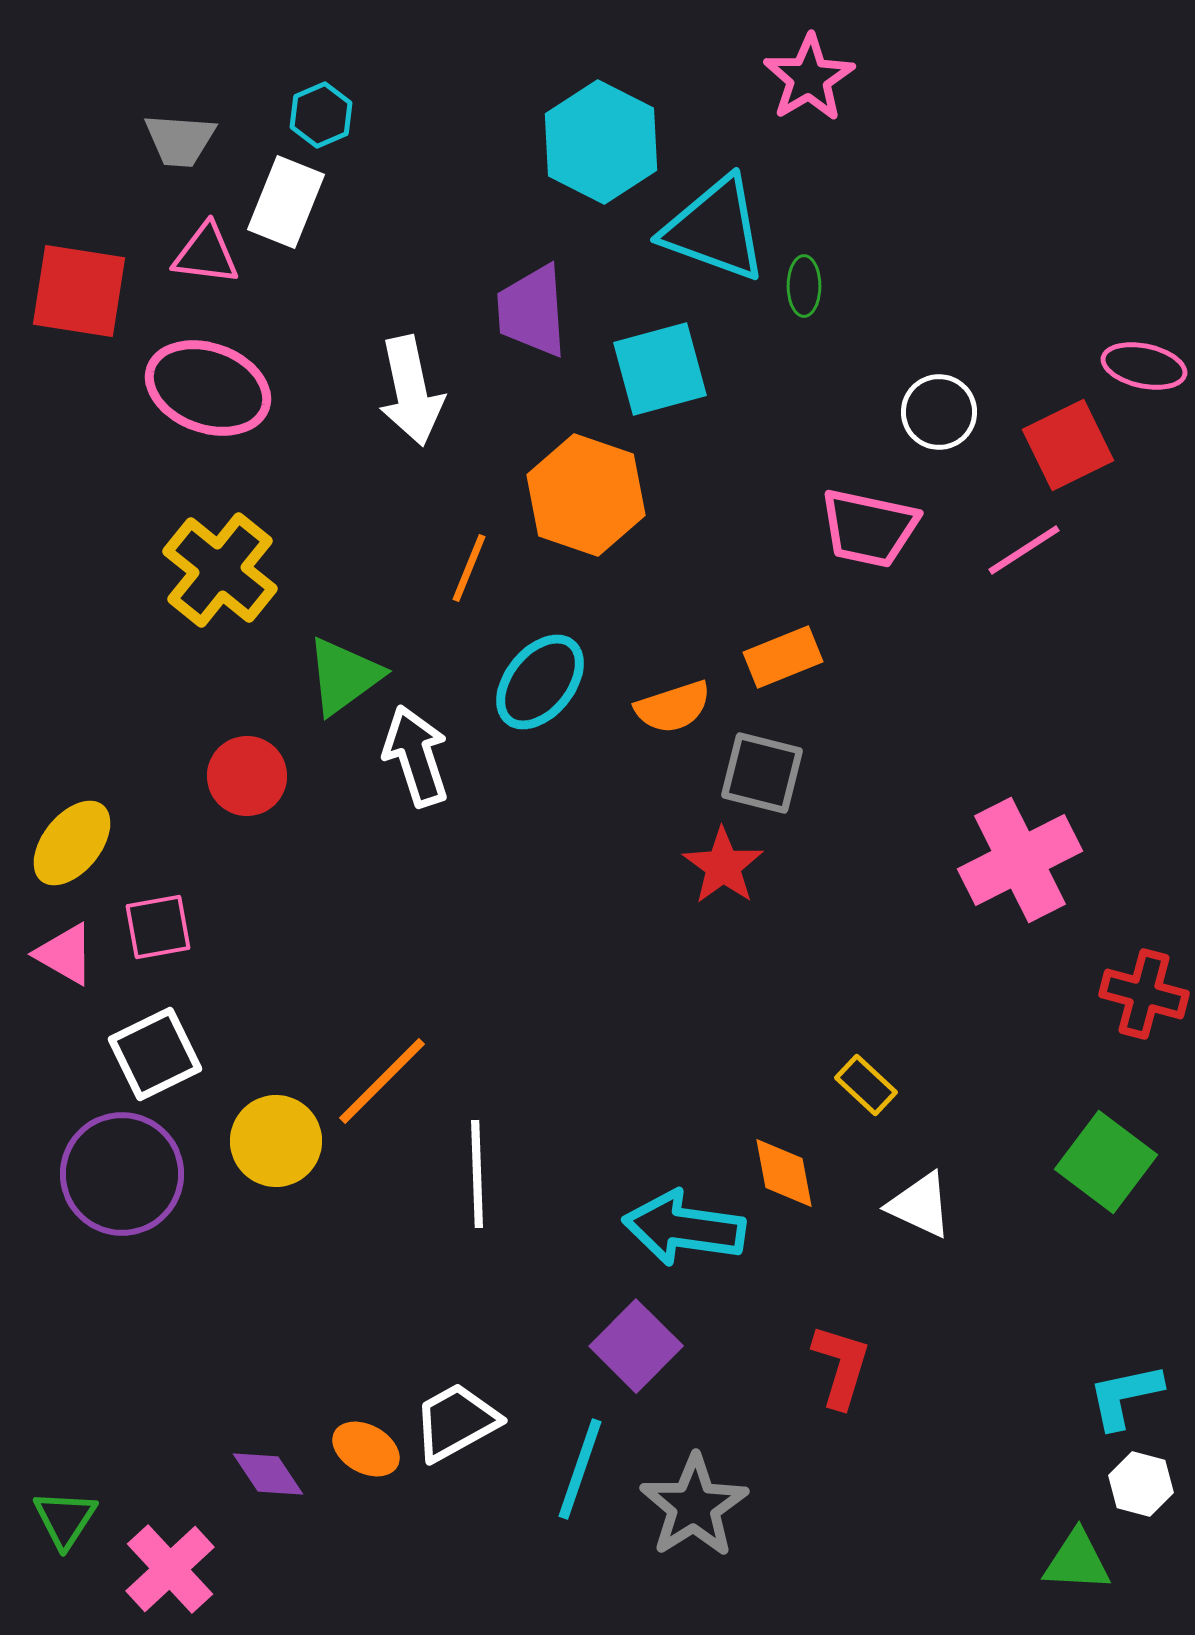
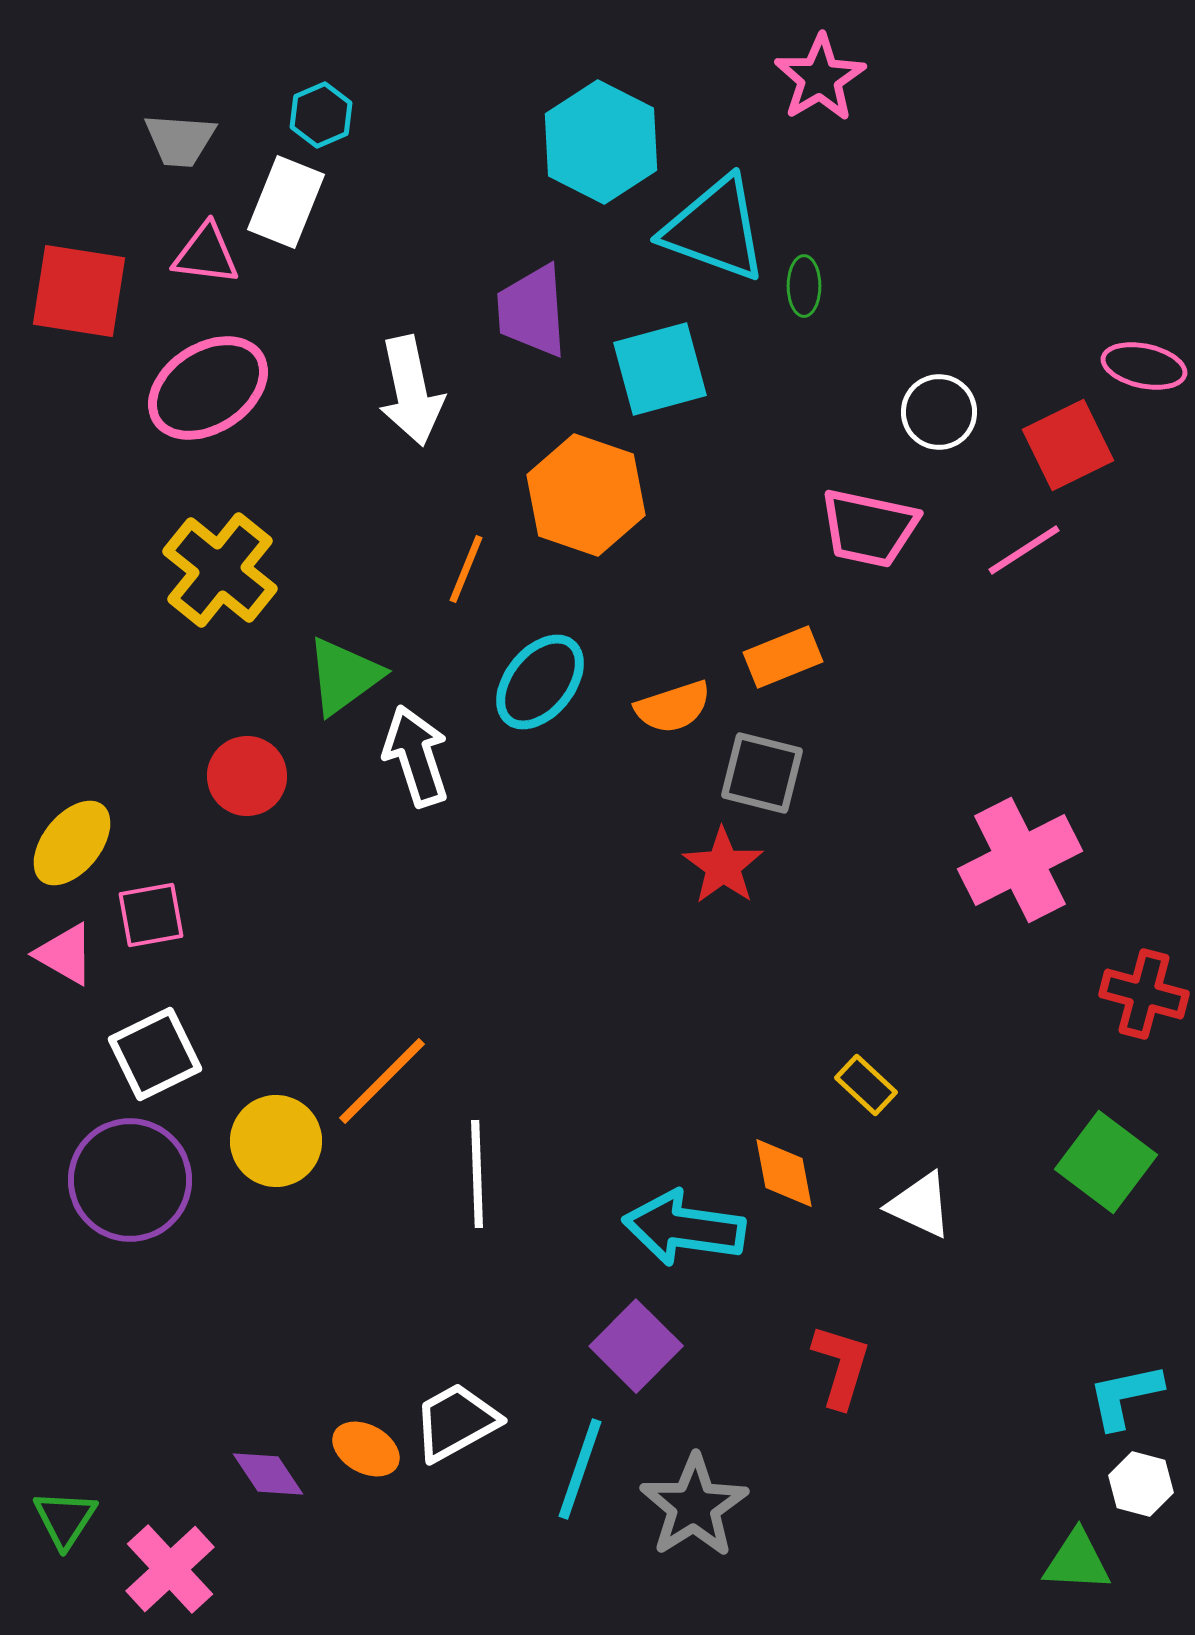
pink star at (809, 78): moved 11 px right
pink ellipse at (208, 388): rotated 53 degrees counterclockwise
orange line at (469, 568): moved 3 px left, 1 px down
pink square at (158, 927): moved 7 px left, 12 px up
purple circle at (122, 1174): moved 8 px right, 6 px down
